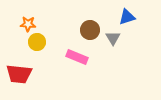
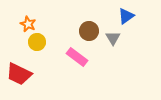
blue triangle: moved 1 px left, 1 px up; rotated 18 degrees counterclockwise
orange star: rotated 21 degrees clockwise
brown circle: moved 1 px left, 1 px down
pink rectangle: rotated 15 degrees clockwise
red trapezoid: rotated 20 degrees clockwise
